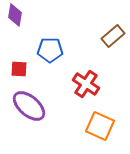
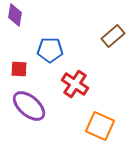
red cross: moved 11 px left
